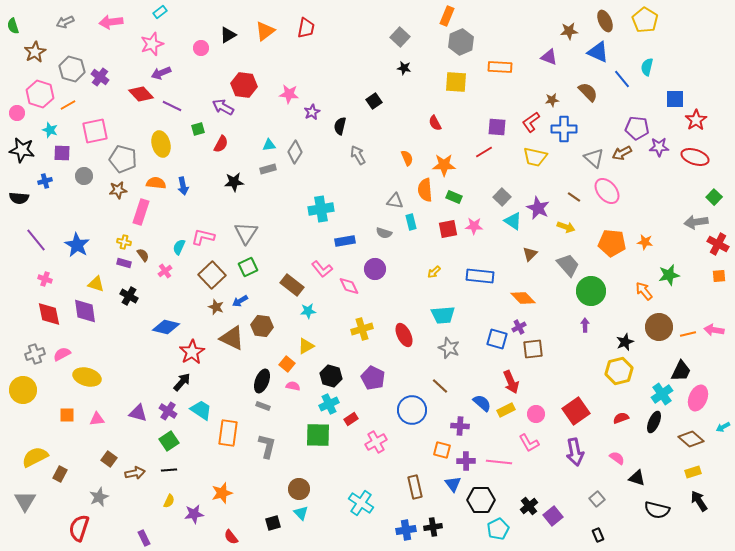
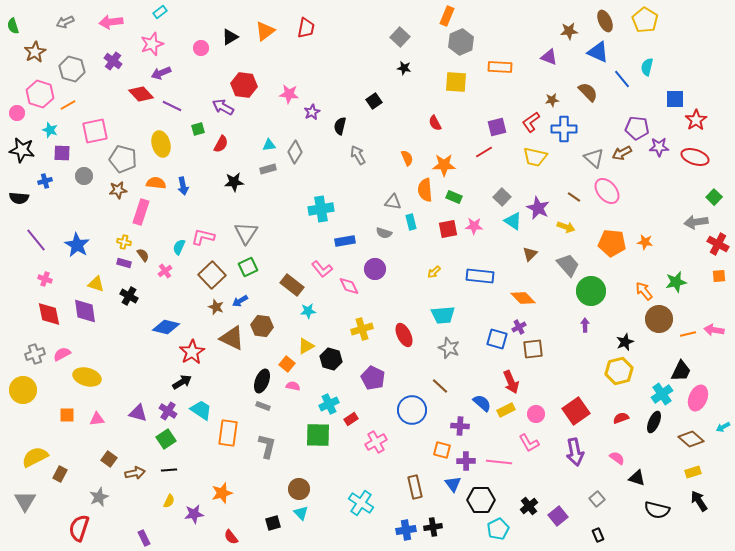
black triangle at (228, 35): moved 2 px right, 2 px down
purple cross at (100, 77): moved 13 px right, 16 px up
purple square at (497, 127): rotated 18 degrees counterclockwise
gray triangle at (395, 201): moved 2 px left, 1 px down
green star at (669, 275): moved 7 px right, 7 px down
brown circle at (659, 327): moved 8 px up
black hexagon at (331, 376): moved 17 px up
black arrow at (182, 382): rotated 18 degrees clockwise
green square at (169, 441): moved 3 px left, 2 px up
purple square at (553, 516): moved 5 px right
